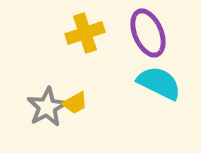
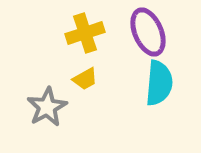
purple ellipse: moved 1 px up
cyan semicircle: rotated 69 degrees clockwise
yellow trapezoid: moved 10 px right, 24 px up
